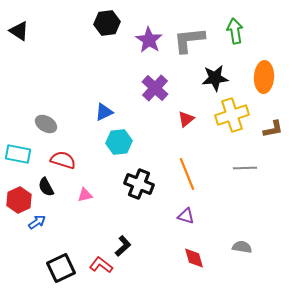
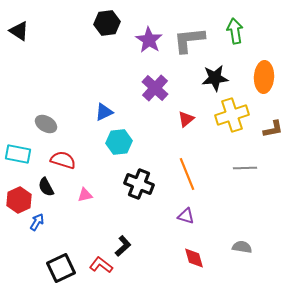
blue arrow: rotated 24 degrees counterclockwise
